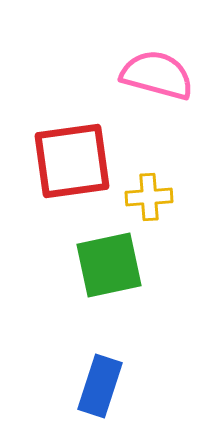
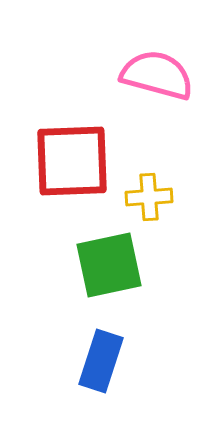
red square: rotated 6 degrees clockwise
blue rectangle: moved 1 px right, 25 px up
